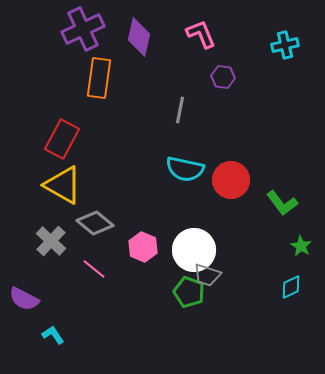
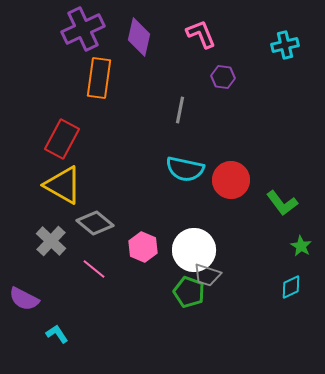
cyan L-shape: moved 4 px right, 1 px up
